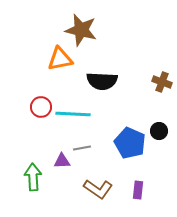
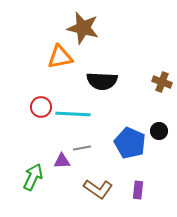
brown star: moved 2 px right, 2 px up
orange triangle: moved 2 px up
green arrow: rotated 28 degrees clockwise
